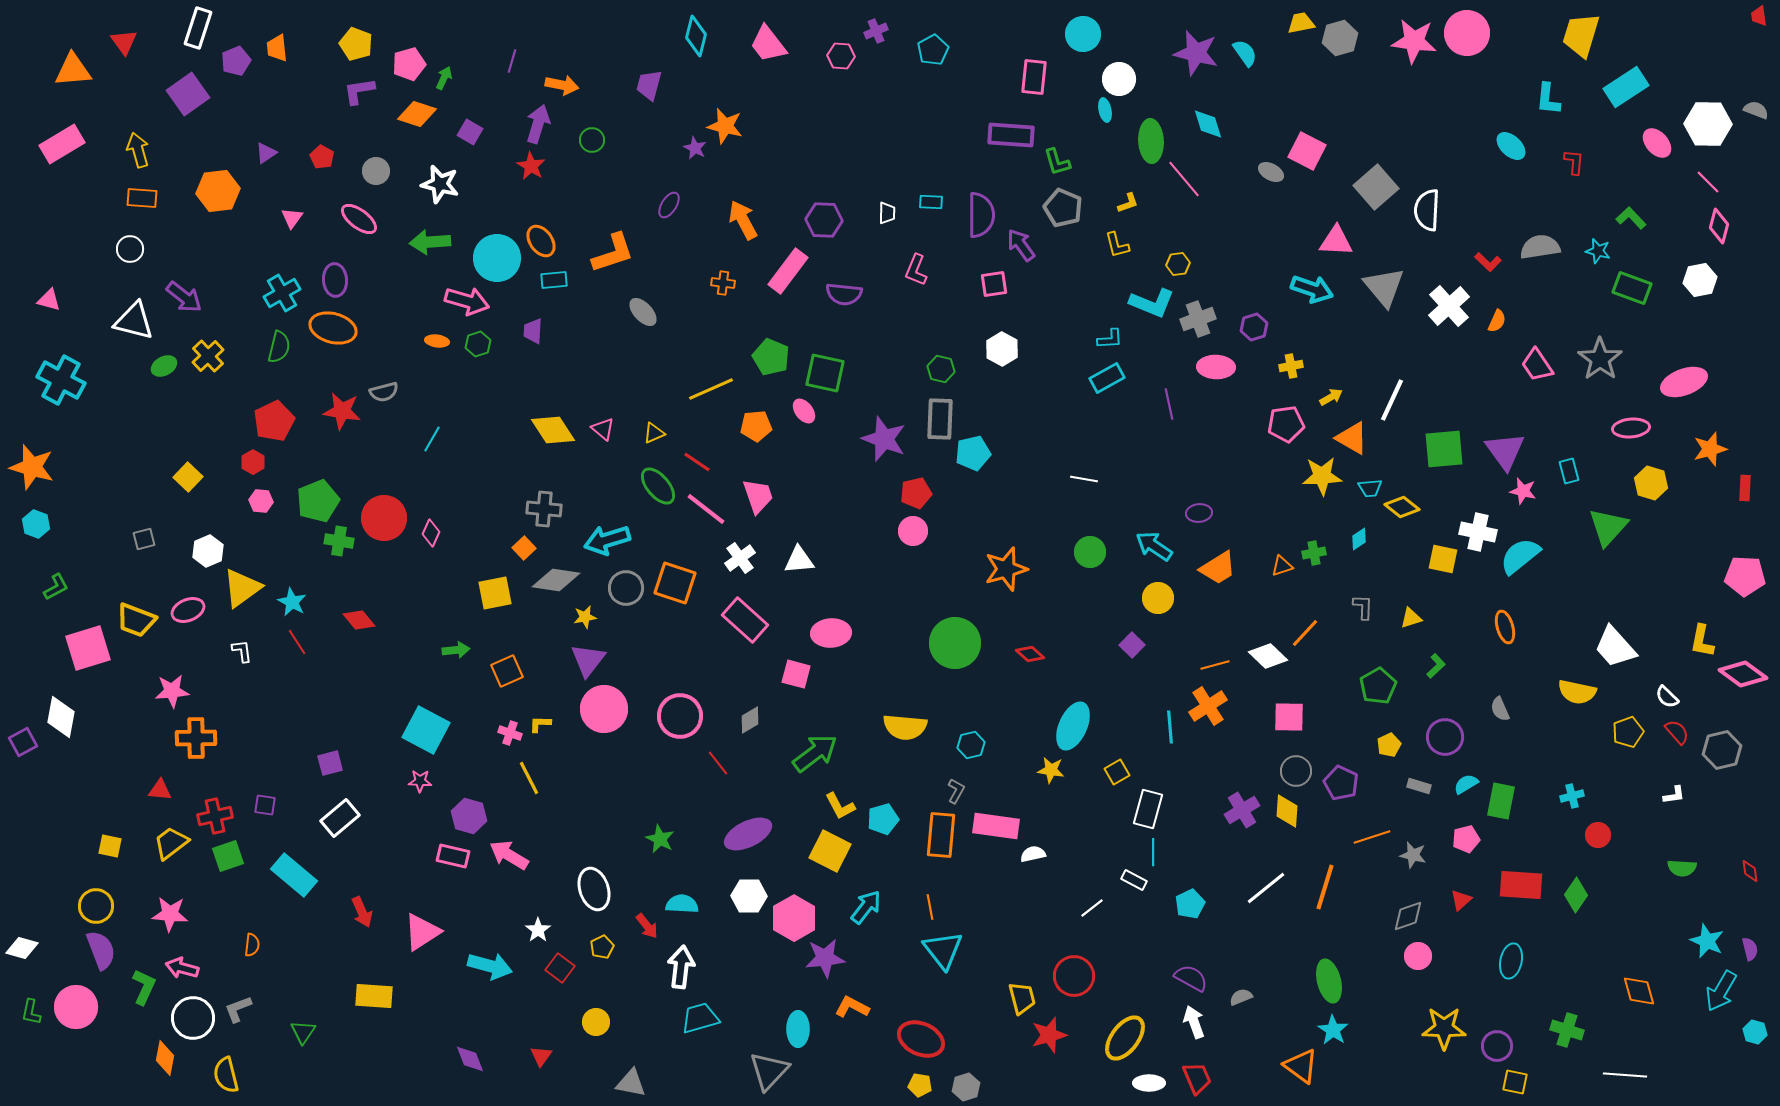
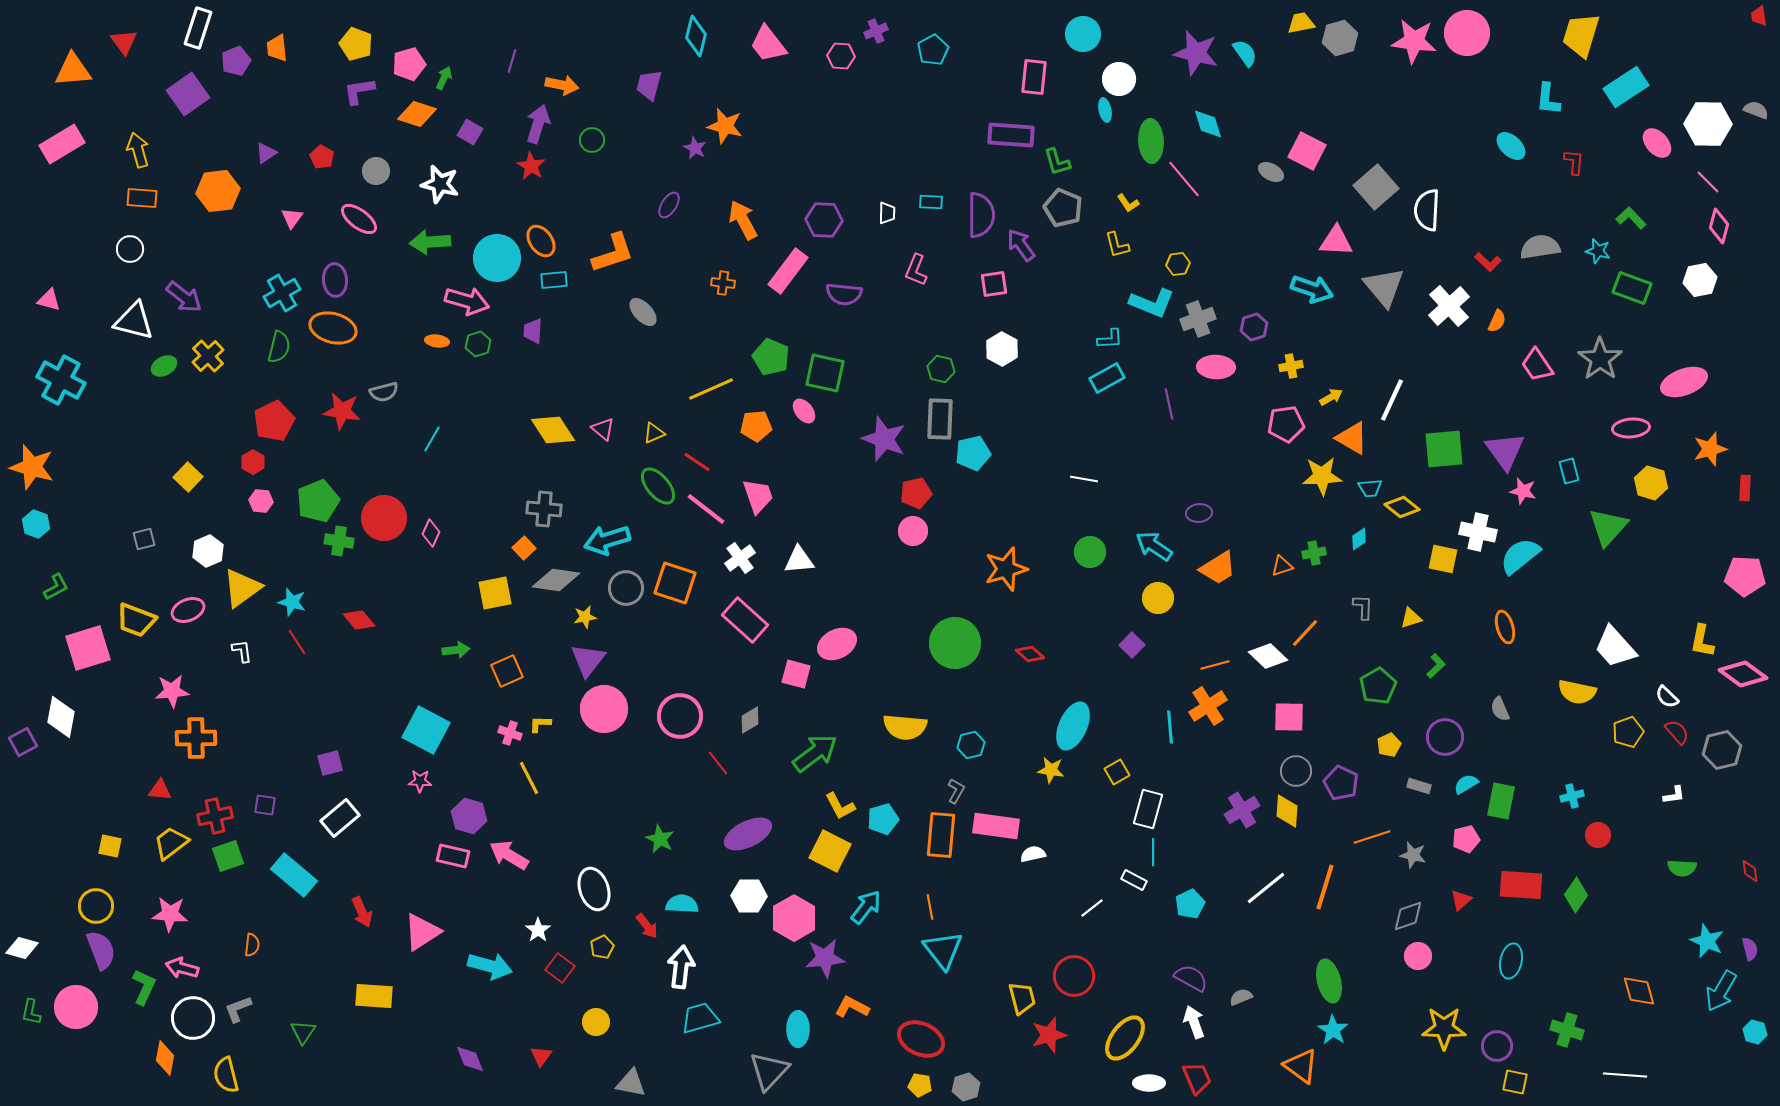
yellow L-shape at (1128, 203): rotated 75 degrees clockwise
cyan star at (292, 602): rotated 12 degrees counterclockwise
pink ellipse at (831, 633): moved 6 px right, 11 px down; rotated 24 degrees counterclockwise
